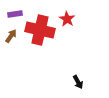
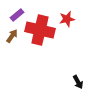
purple rectangle: moved 2 px right, 1 px down; rotated 32 degrees counterclockwise
red star: rotated 28 degrees clockwise
brown arrow: moved 1 px right
